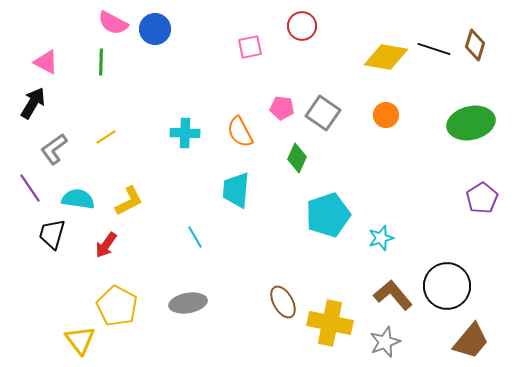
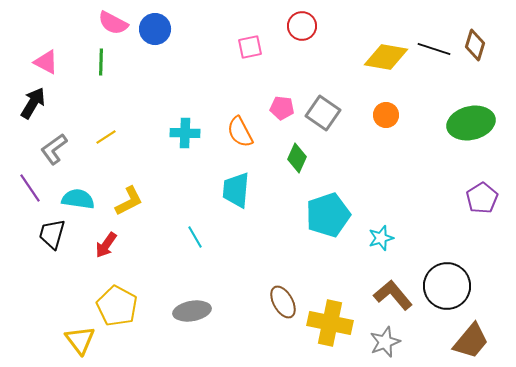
gray ellipse: moved 4 px right, 8 px down
